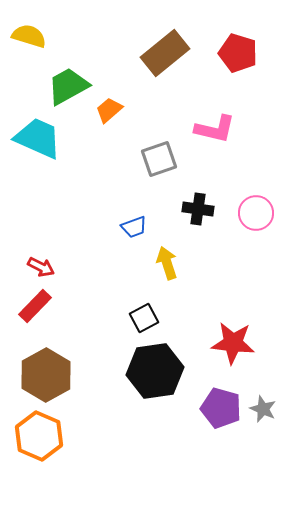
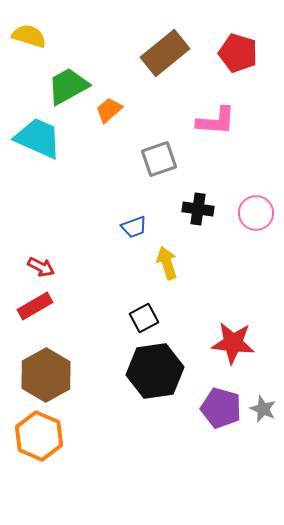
pink L-shape: moved 1 px right, 8 px up; rotated 9 degrees counterclockwise
red rectangle: rotated 16 degrees clockwise
